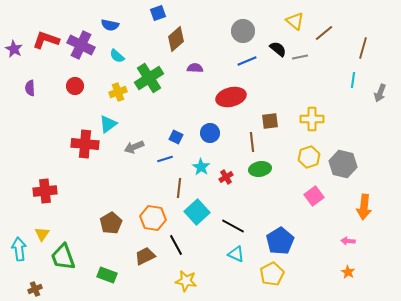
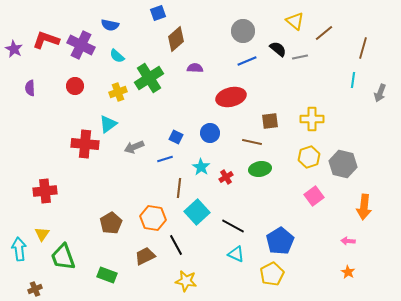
brown line at (252, 142): rotated 72 degrees counterclockwise
